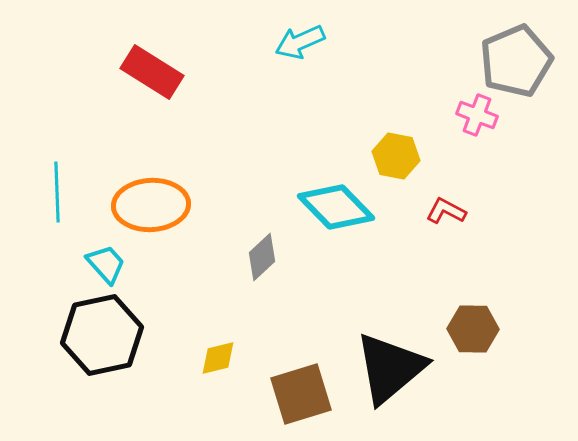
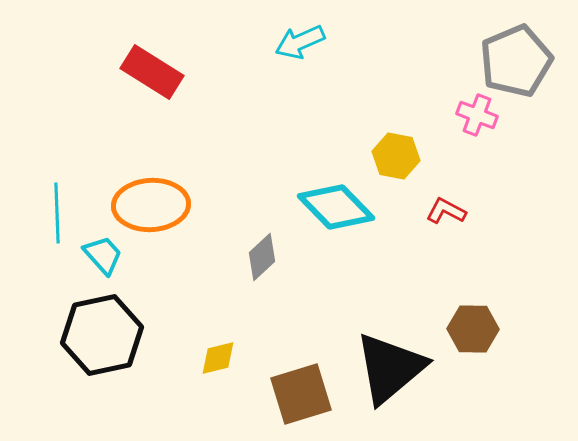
cyan line: moved 21 px down
cyan trapezoid: moved 3 px left, 9 px up
